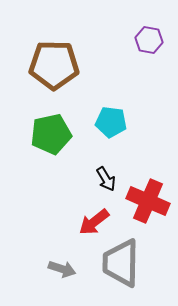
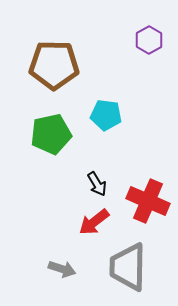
purple hexagon: rotated 20 degrees clockwise
cyan pentagon: moved 5 px left, 7 px up
black arrow: moved 9 px left, 5 px down
gray trapezoid: moved 7 px right, 4 px down
